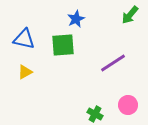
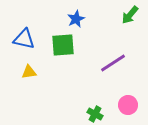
yellow triangle: moved 4 px right; rotated 21 degrees clockwise
